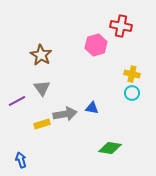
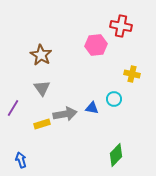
pink hexagon: rotated 10 degrees clockwise
cyan circle: moved 18 px left, 6 px down
purple line: moved 4 px left, 7 px down; rotated 30 degrees counterclockwise
green diamond: moved 6 px right, 7 px down; rotated 55 degrees counterclockwise
